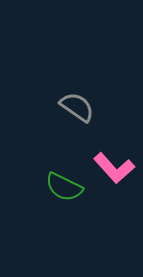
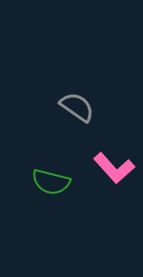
green semicircle: moved 13 px left, 5 px up; rotated 12 degrees counterclockwise
